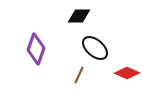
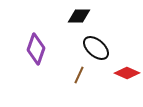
black ellipse: moved 1 px right
